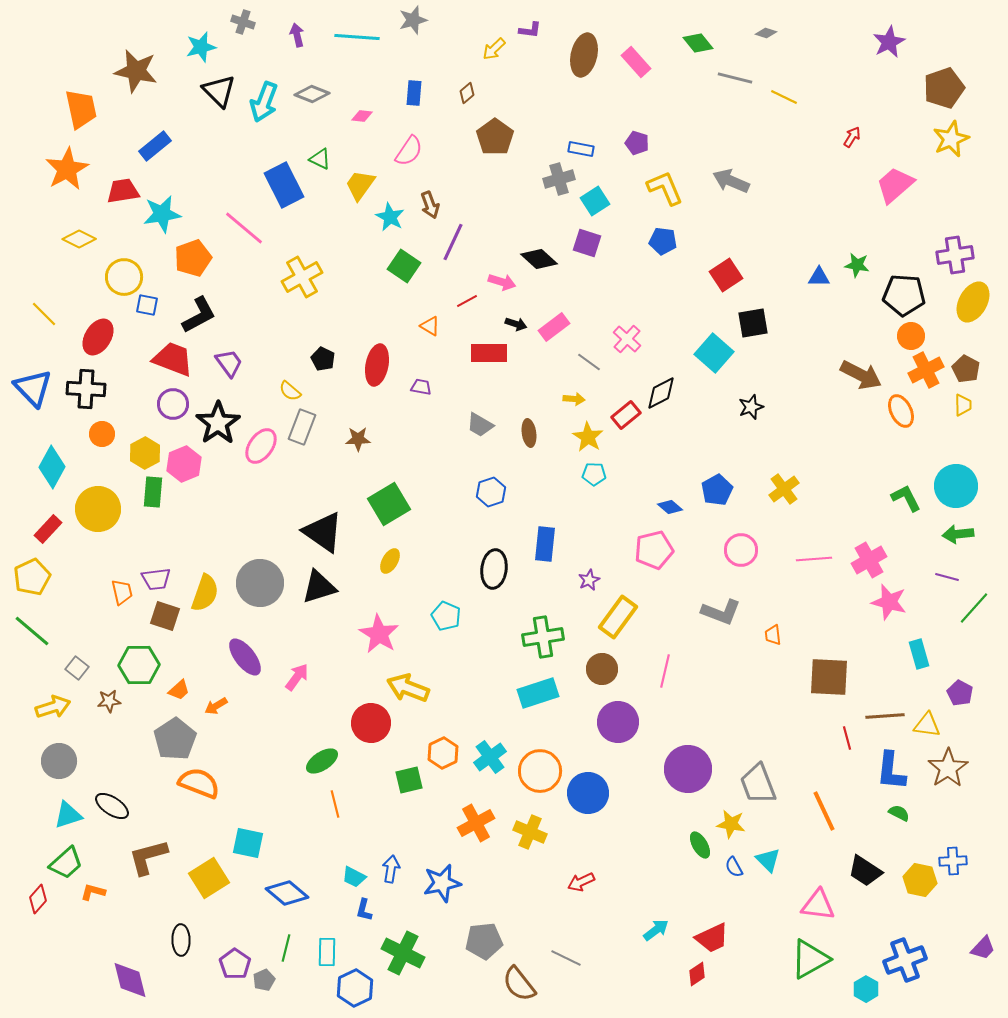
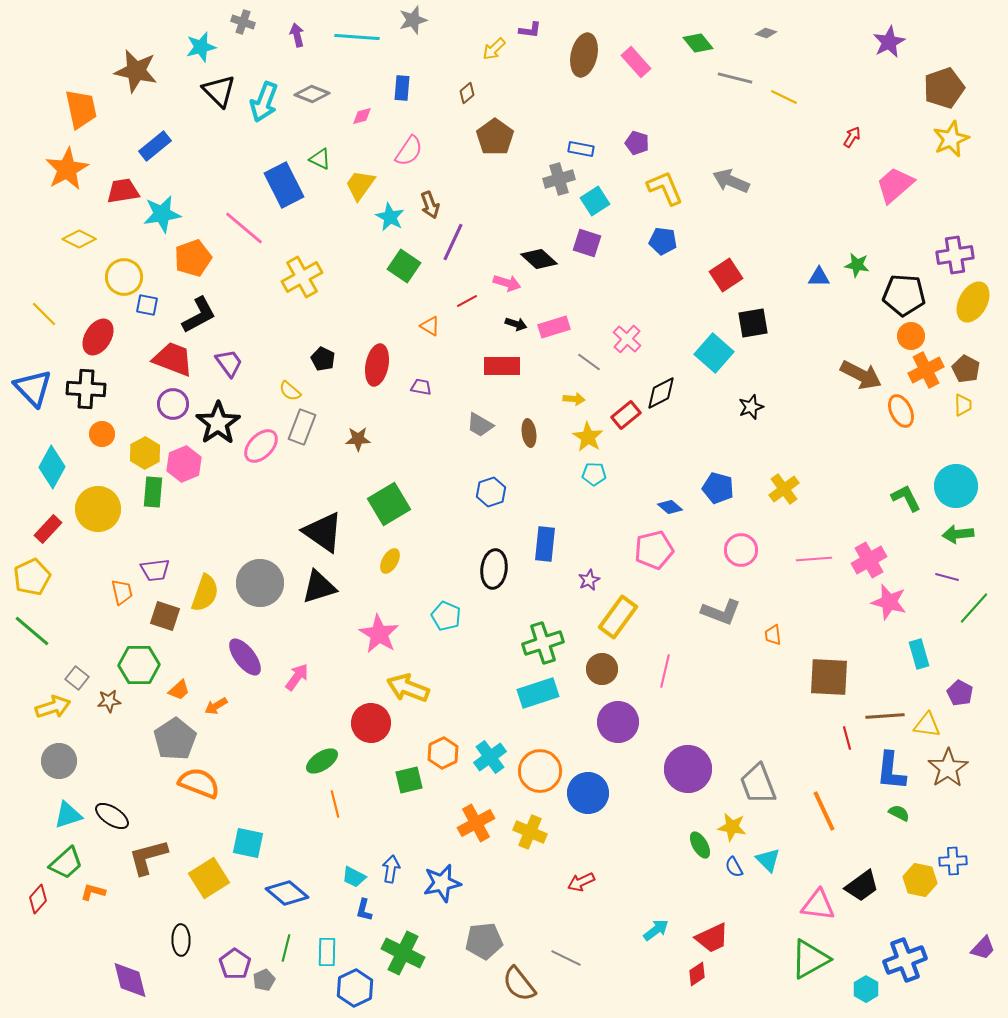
blue rectangle at (414, 93): moved 12 px left, 5 px up
pink diamond at (362, 116): rotated 20 degrees counterclockwise
pink arrow at (502, 282): moved 5 px right, 1 px down
pink rectangle at (554, 327): rotated 20 degrees clockwise
red rectangle at (489, 353): moved 13 px right, 13 px down
pink ellipse at (261, 446): rotated 9 degrees clockwise
blue pentagon at (717, 490): moved 1 px right, 2 px up; rotated 28 degrees counterclockwise
purple trapezoid at (156, 579): moved 1 px left, 9 px up
green cross at (543, 637): moved 6 px down; rotated 9 degrees counterclockwise
gray square at (77, 668): moved 10 px down
black ellipse at (112, 806): moved 10 px down
yellow star at (731, 824): moved 1 px right, 3 px down
black trapezoid at (865, 871): moved 3 px left, 15 px down; rotated 69 degrees counterclockwise
